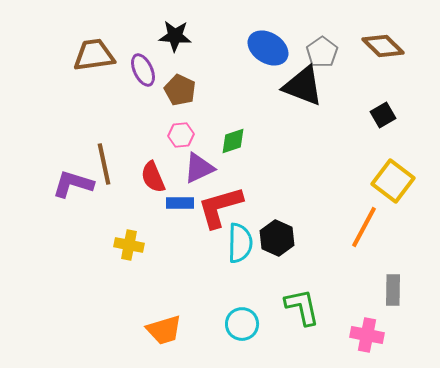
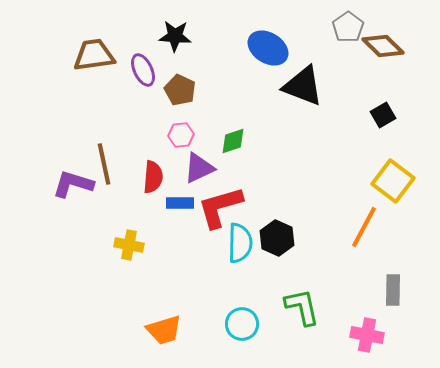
gray pentagon: moved 26 px right, 25 px up
red semicircle: rotated 152 degrees counterclockwise
